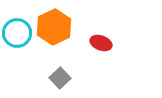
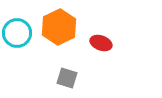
orange hexagon: moved 5 px right
gray square: moved 7 px right; rotated 30 degrees counterclockwise
